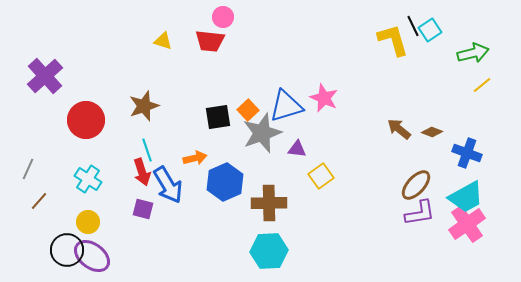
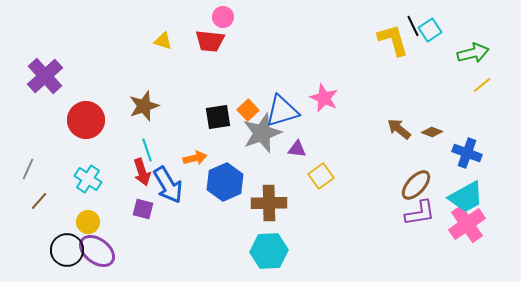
blue triangle: moved 4 px left, 5 px down
purple ellipse: moved 5 px right, 5 px up
